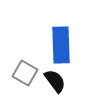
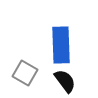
black semicircle: moved 10 px right
